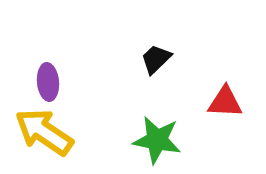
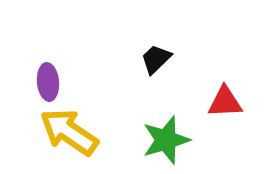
red triangle: rotated 6 degrees counterclockwise
yellow arrow: moved 25 px right
green star: moved 9 px right; rotated 27 degrees counterclockwise
